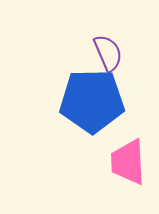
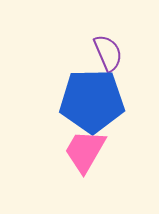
pink trapezoid: moved 43 px left, 11 px up; rotated 33 degrees clockwise
